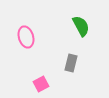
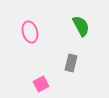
pink ellipse: moved 4 px right, 5 px up
